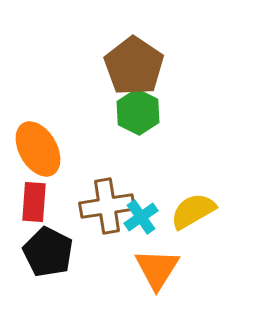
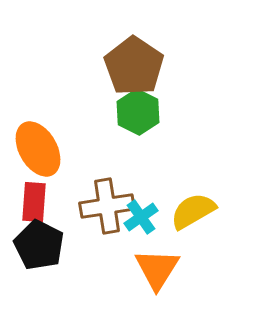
black pentagon: moved 9 px left, 7 px up
